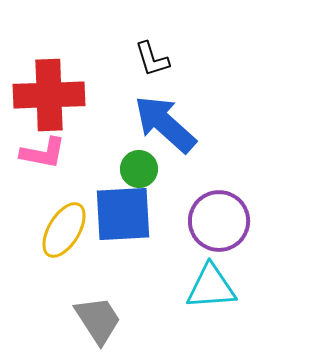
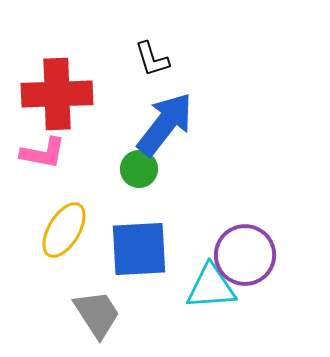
red cross: moved 8 px right, 1 px up
blue arrow: rotated 86 degrees clockwise
blue square: moved 16 px right, 35 px down
purple circle: moved 26 px right, 34 px down
gray trapezoid: moved 1 px left, 6 px up
